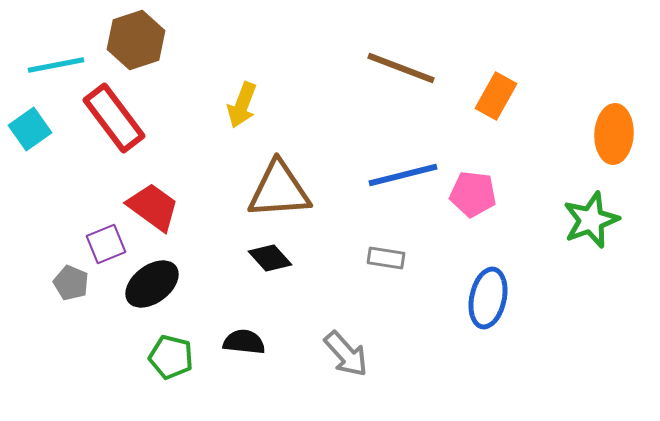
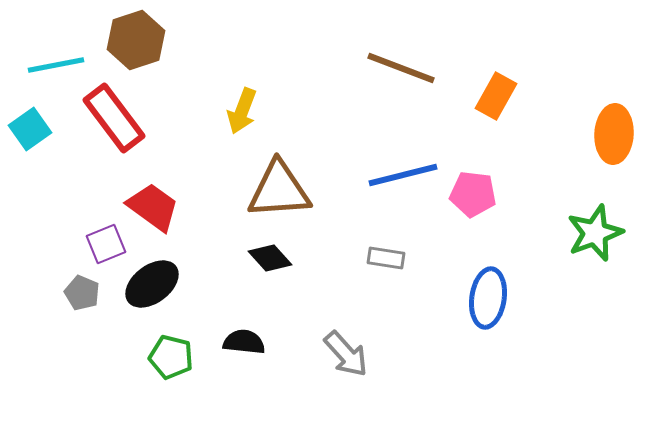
yellow arrow: moved 6 px down
green star: moved 4 px right, 13 px down
gray pentagon: moved 11 px right, 10 px down
blue ellipse: rotated 4 degrees counterclockwise
